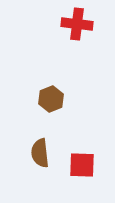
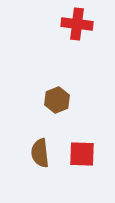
brown hexagon: moved 6 px right, 1 px down
red square: moved 11 px up
